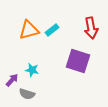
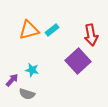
red arrow: moved 7 px down
purple square: rotated 30 degrees clockwise
